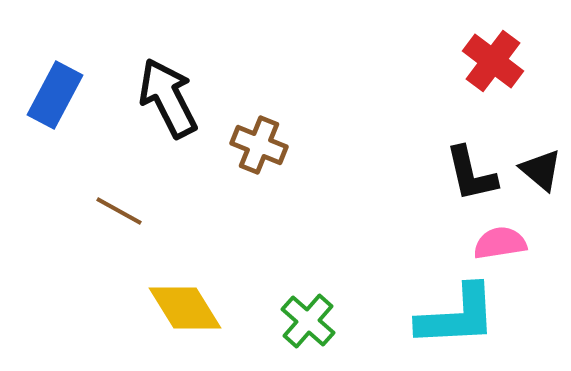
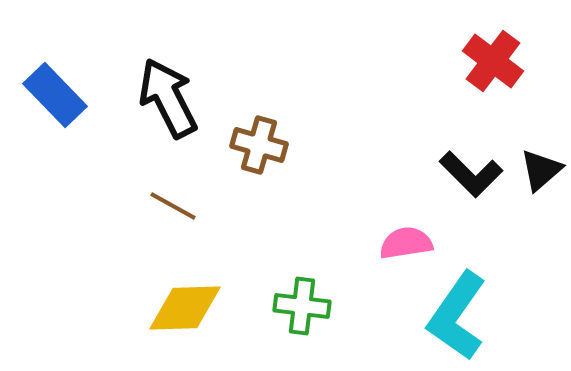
blue rectangle: rotated 72 degrees counterclockwise
brown cross: rotated 6 degrees counterclockwise
black triangle: rotated 39 degrees clockwise
black L-shape: rotated 32 degrees counterclockwise
brown line: moved 54 px right, 5 px up
pink semicircle: moved 94 px left
yellow diamond: rotated 60 degrees counterclockwise
cyan L-shape: rotated 128 degrees clockwise
green cross: moved 6 px left, 15 px up; rotated 34 degrees counterclockwise
